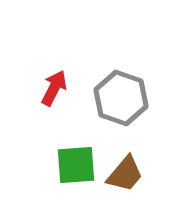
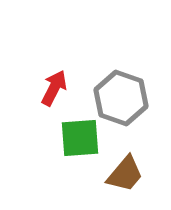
green square: moved 4 px right, 27 px up
